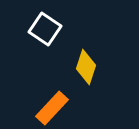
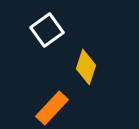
white square: moved 2 px right, 1 px down; rotated 20 degrees clockwise
